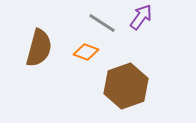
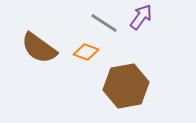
gray line: moved 2 px right
brown semicircle: rotated 111 degrees clockwise
brown hexagon: rotated 9 degrees clockwise
